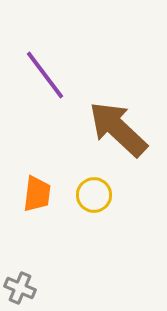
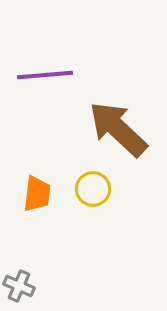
purple line: rotated 58 degrees counterclockwise
yellow circle: moved 1 px left, 6 px up
gray cross: moved 1 px left, 2 px up
